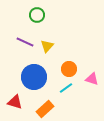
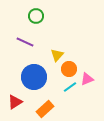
green circle: moved 1 px left, 1 px down
yellow triangle: moved 10 px right, 9 px down
pink triangle: moved 5 px left; rotated 40 degrees counterclockwise
cyan line: moved 4 px right, 1 px up
red triangle: rotated 49 degrees counterclockwise
